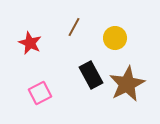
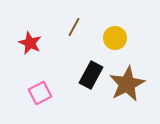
black rectangle: rotated 56 degrees clockwise
